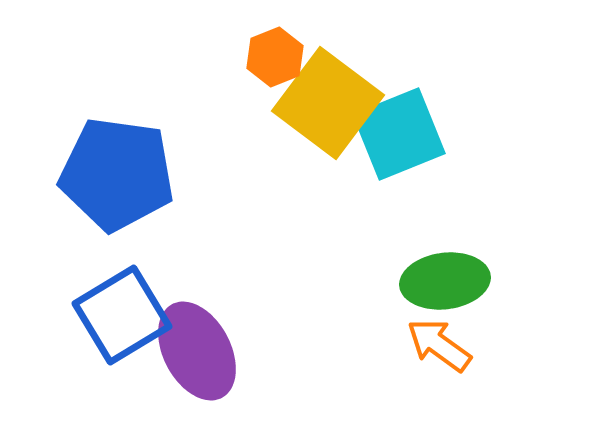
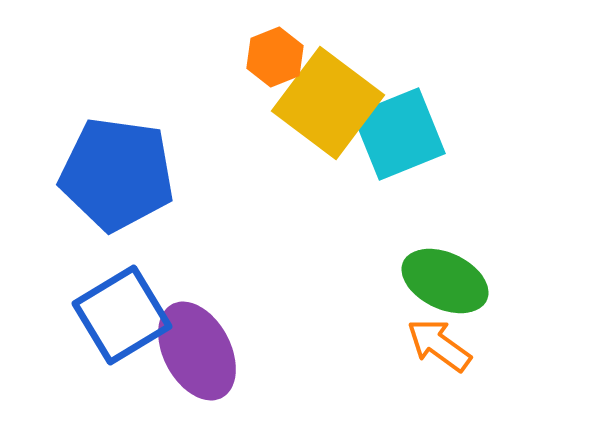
green ellipse: rotated 32 degrees clockwise
